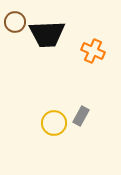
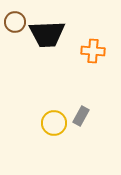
orange cross: rotated 20 degrees counterclockwise
